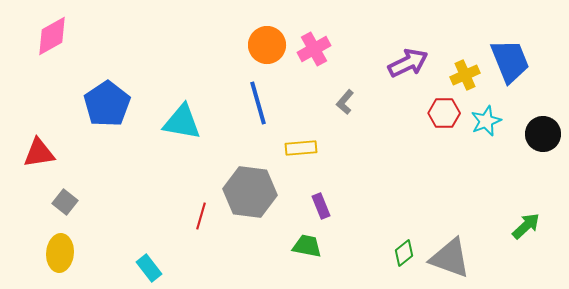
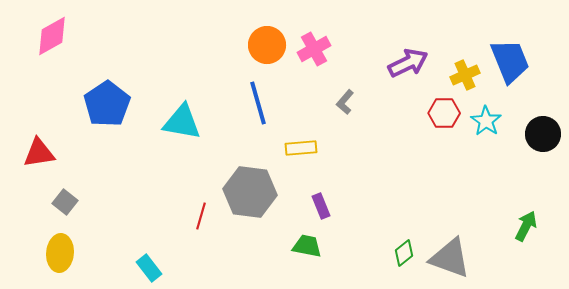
cyan star: rotated 16 degrees counterclockwise
green arrow: rotated 20 degrees counterclockwise
